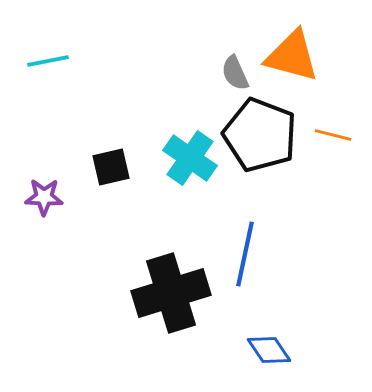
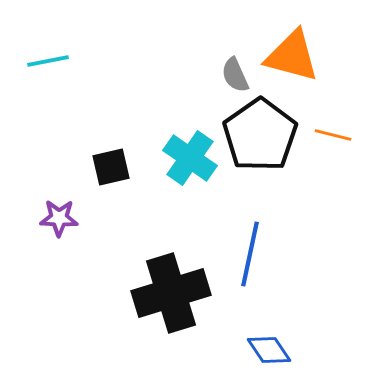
gray semicircle: moved 2 px down
black pentagon: rotated 16 degrees clockwise
purple star: moved 15 px right, 21 px down
blue line: moved 5 px right
